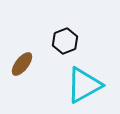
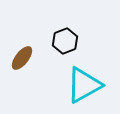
brown ellipse: moved 6 px up
